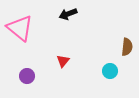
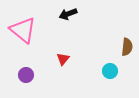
pink triangle: moved 3 px right, 2 px down
red triangle: moved 2 px up
purple circle: moved 1 px left, 1 px up
